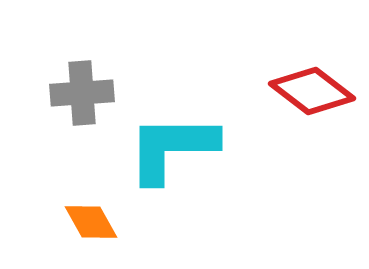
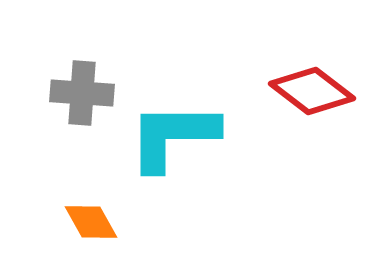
gray cross: rotated 8 degrees clockwise
cyan L-shape: moved 1 px right, 12 px up
